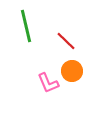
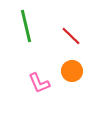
red line: moved 5 px right, 5 px up
pink L-shape: moved 9 px left
